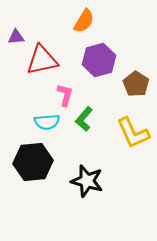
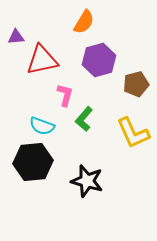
orange semicircle: moved 1 px down
brown pentagon: rotated 25 degrees clockwise
cyan semicircle: moved 5 px left, 4 px down; rotated 25 degrees clockwise
